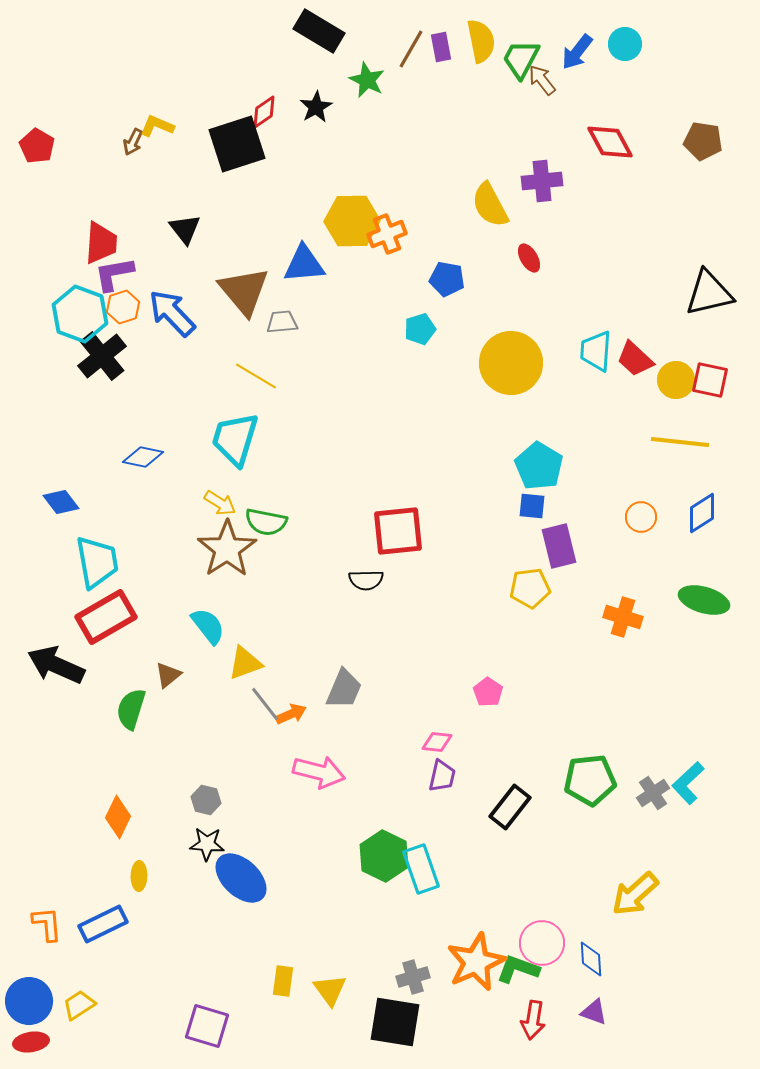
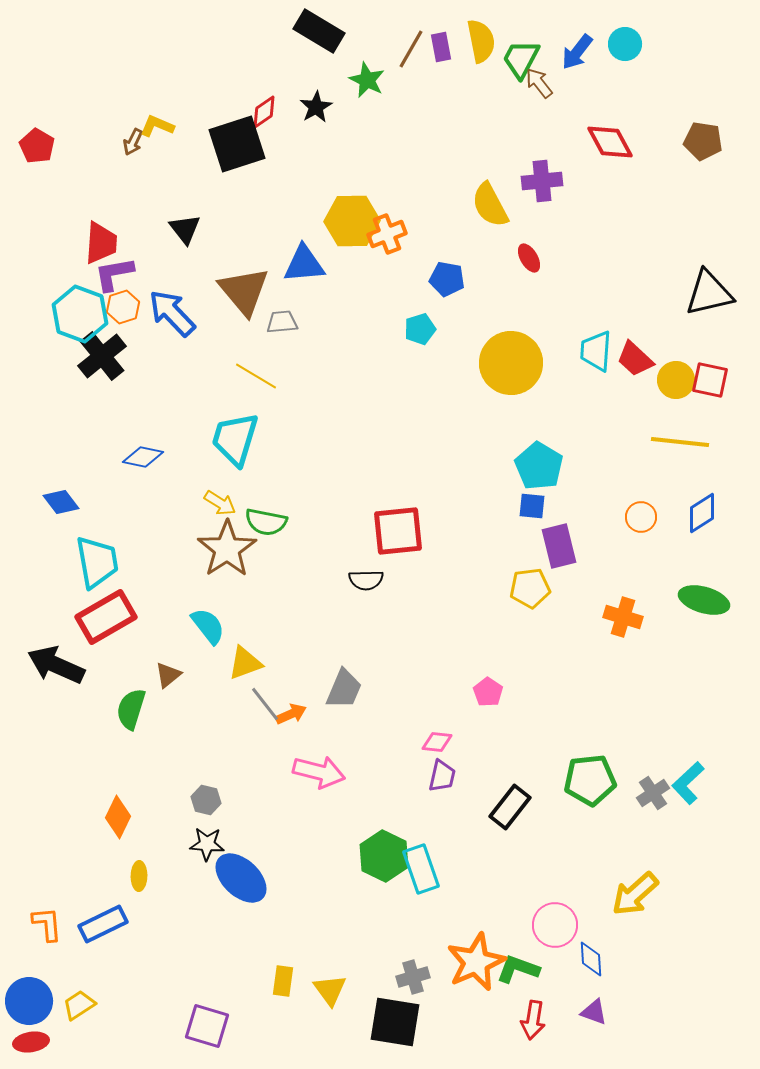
brown arrow at (542, 80): moved 3 px left, 3 px down
pink circle at (542, 943): moved 13 px right, 18 px up
